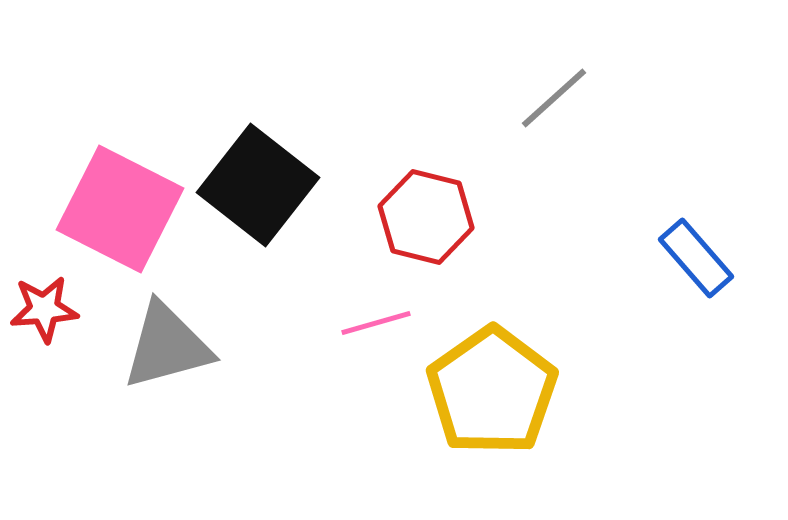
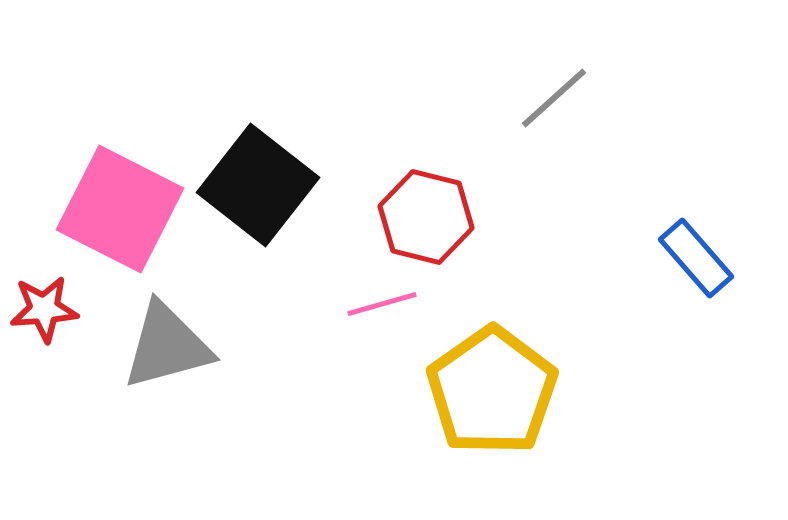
pink line: moved 6 px right, 19 px up
